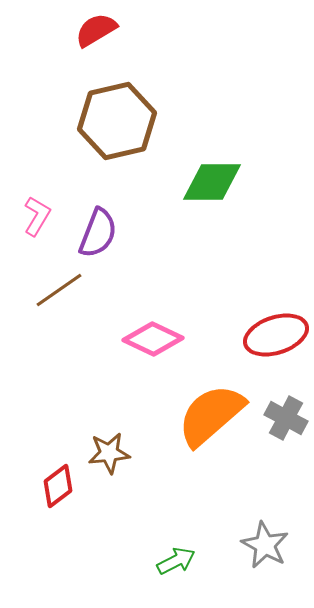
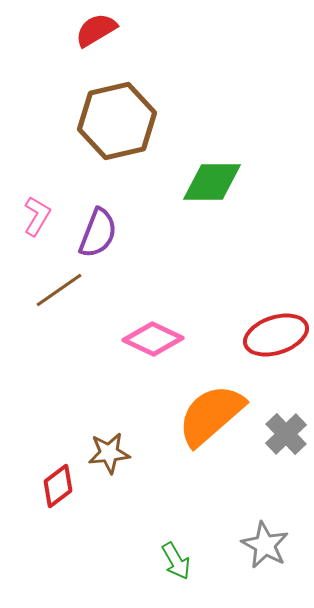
gray cross: moved 16 px down; rotated 18 degrees clockwise
green arrow: rotated 87 degrees clockwise
